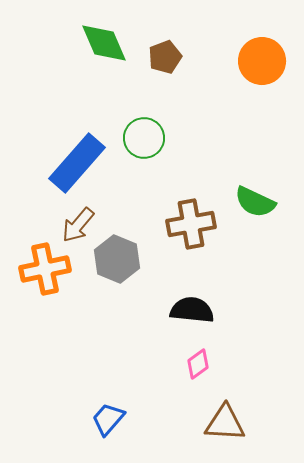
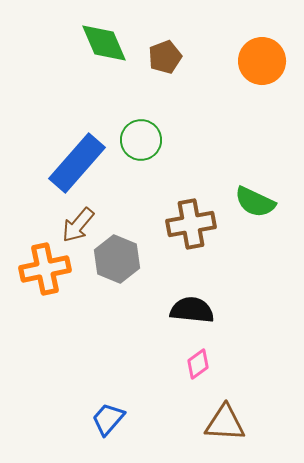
green circle: moved 3 px left, 2 px down
